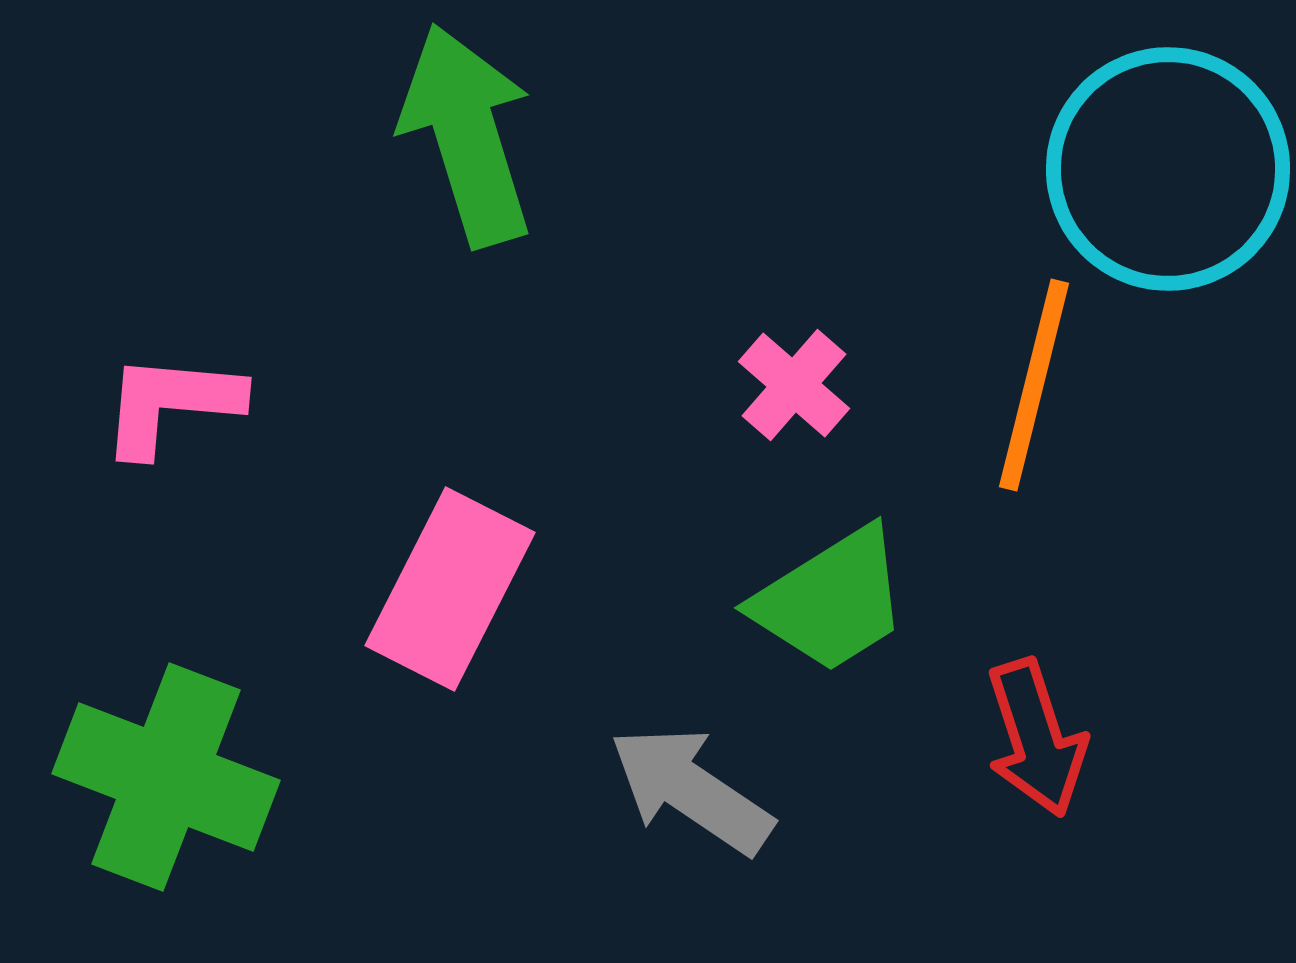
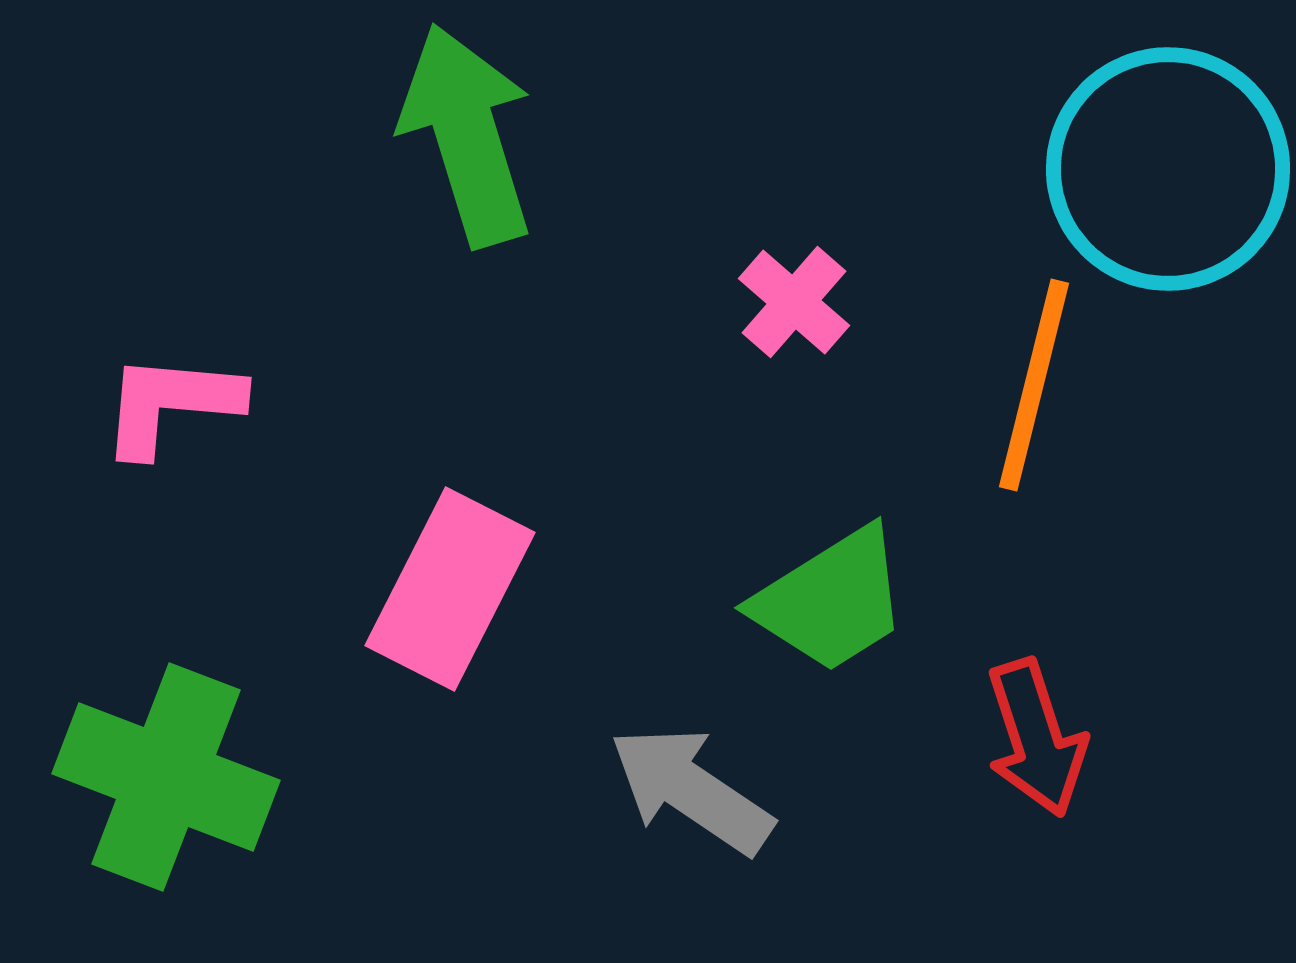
pink cross: moved 83 px up
